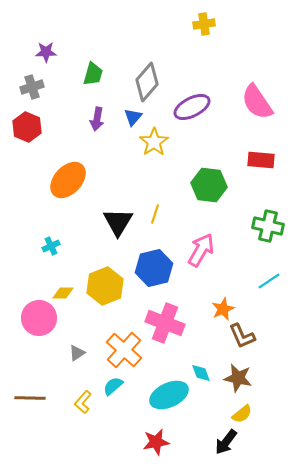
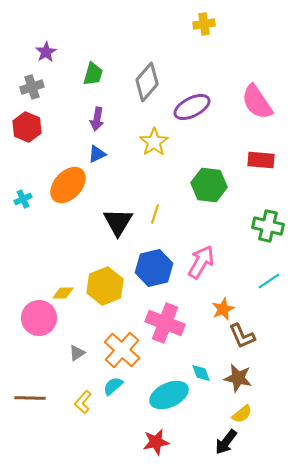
purple star: rotated 30 degrees counterclockwise
blue triangle: moved 36 px left, 37 px down; rotated 24 degrees clockwise
orange ellipse: moved 5 px down
cyan cross: moved 28 px left, 47 px up
pink arrow: moved 12 px down
orange cross: moved 2 px left
